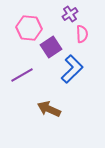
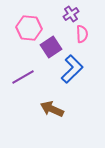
purple cross: moved 1 px right
purple line: moved 1 px right, 2 px down
brown arrow: moved 3 px right
